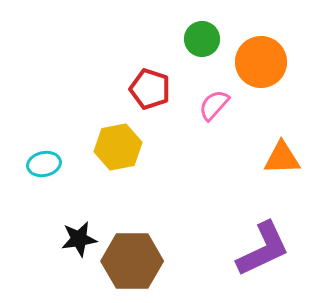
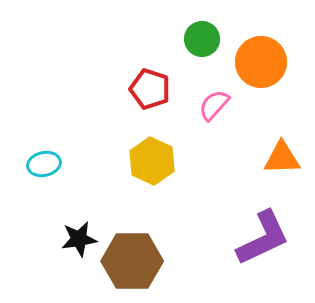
yellow hexagon: moved 34 px right, 14 px down; rotated 24 degrees counterclockwise
purple L-shape: moved 11 px up
